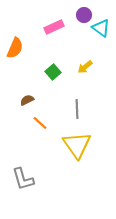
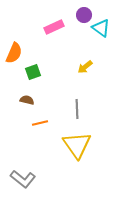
orange semicircle: moved 1 px left, 5 px down
green square: moved 20 px left; rotated 21 degrees clockwise
brown semicircle: rotated 40 degrees clockwise
orange line: rotated 56 degrees counterclockwise
gray L-shape: rotated 35 degrees counterclockwise
